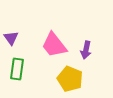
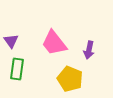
purple triangle: moved 3 px down
pink trapezoid: moved 2 px up
purple arrow: moved 3 px right
